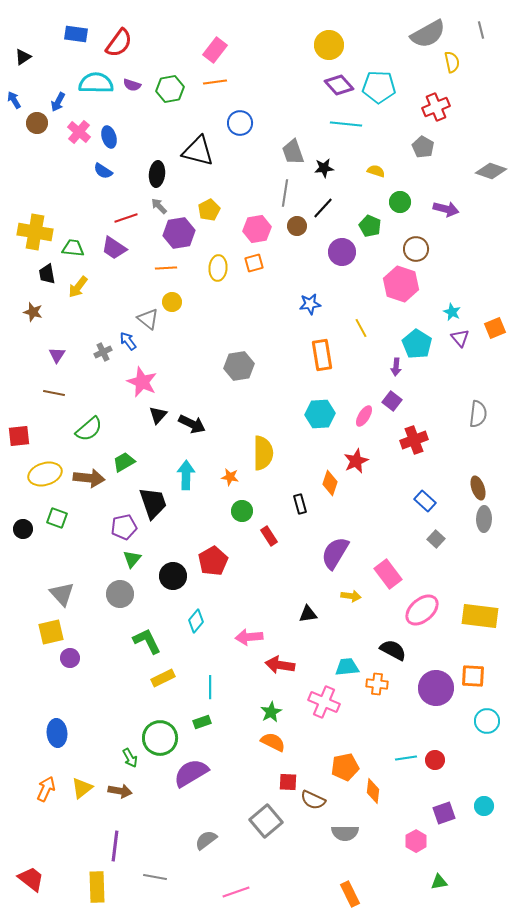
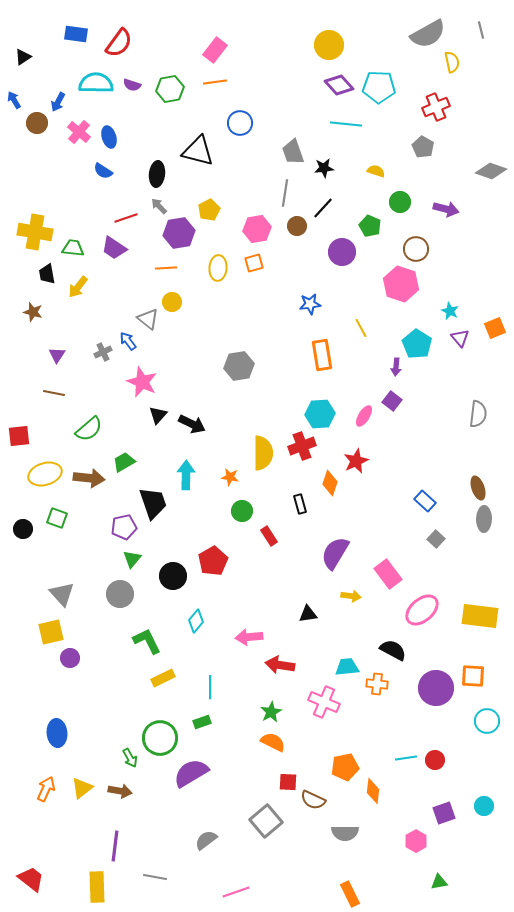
cyan star at (452, 312): moved 2 px left, 1 px up
red cross at (414, 440): moved 112 px left, 6 px down
